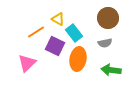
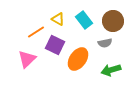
brown circle: moved 5 px right, 3 px down
cyan rectangle: moved 10 px right, 13 px up
purple square: moved 1 px up
orange ellipse: rotated 25 degrees clockwise
pink triangle: moved 4 px up
green arrow: rotated 24 degrees counterclockwise
